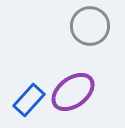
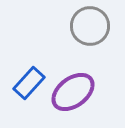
blue rectangle: moved 17 px up
